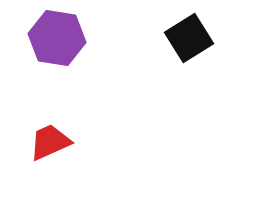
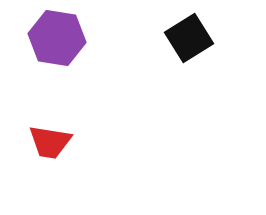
red trapezoid: rotated 147 degrees counterclockwise
